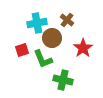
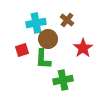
cyan cross: moved 1 px left
brown circle: moved 4 px left, 1 px down
green L-shape: rotated 25 degrees clockwise
green cross: rotated 24 degrees counterclockwise
